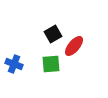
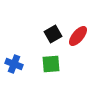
red ellipse: moved 4 px right, 10 px up
